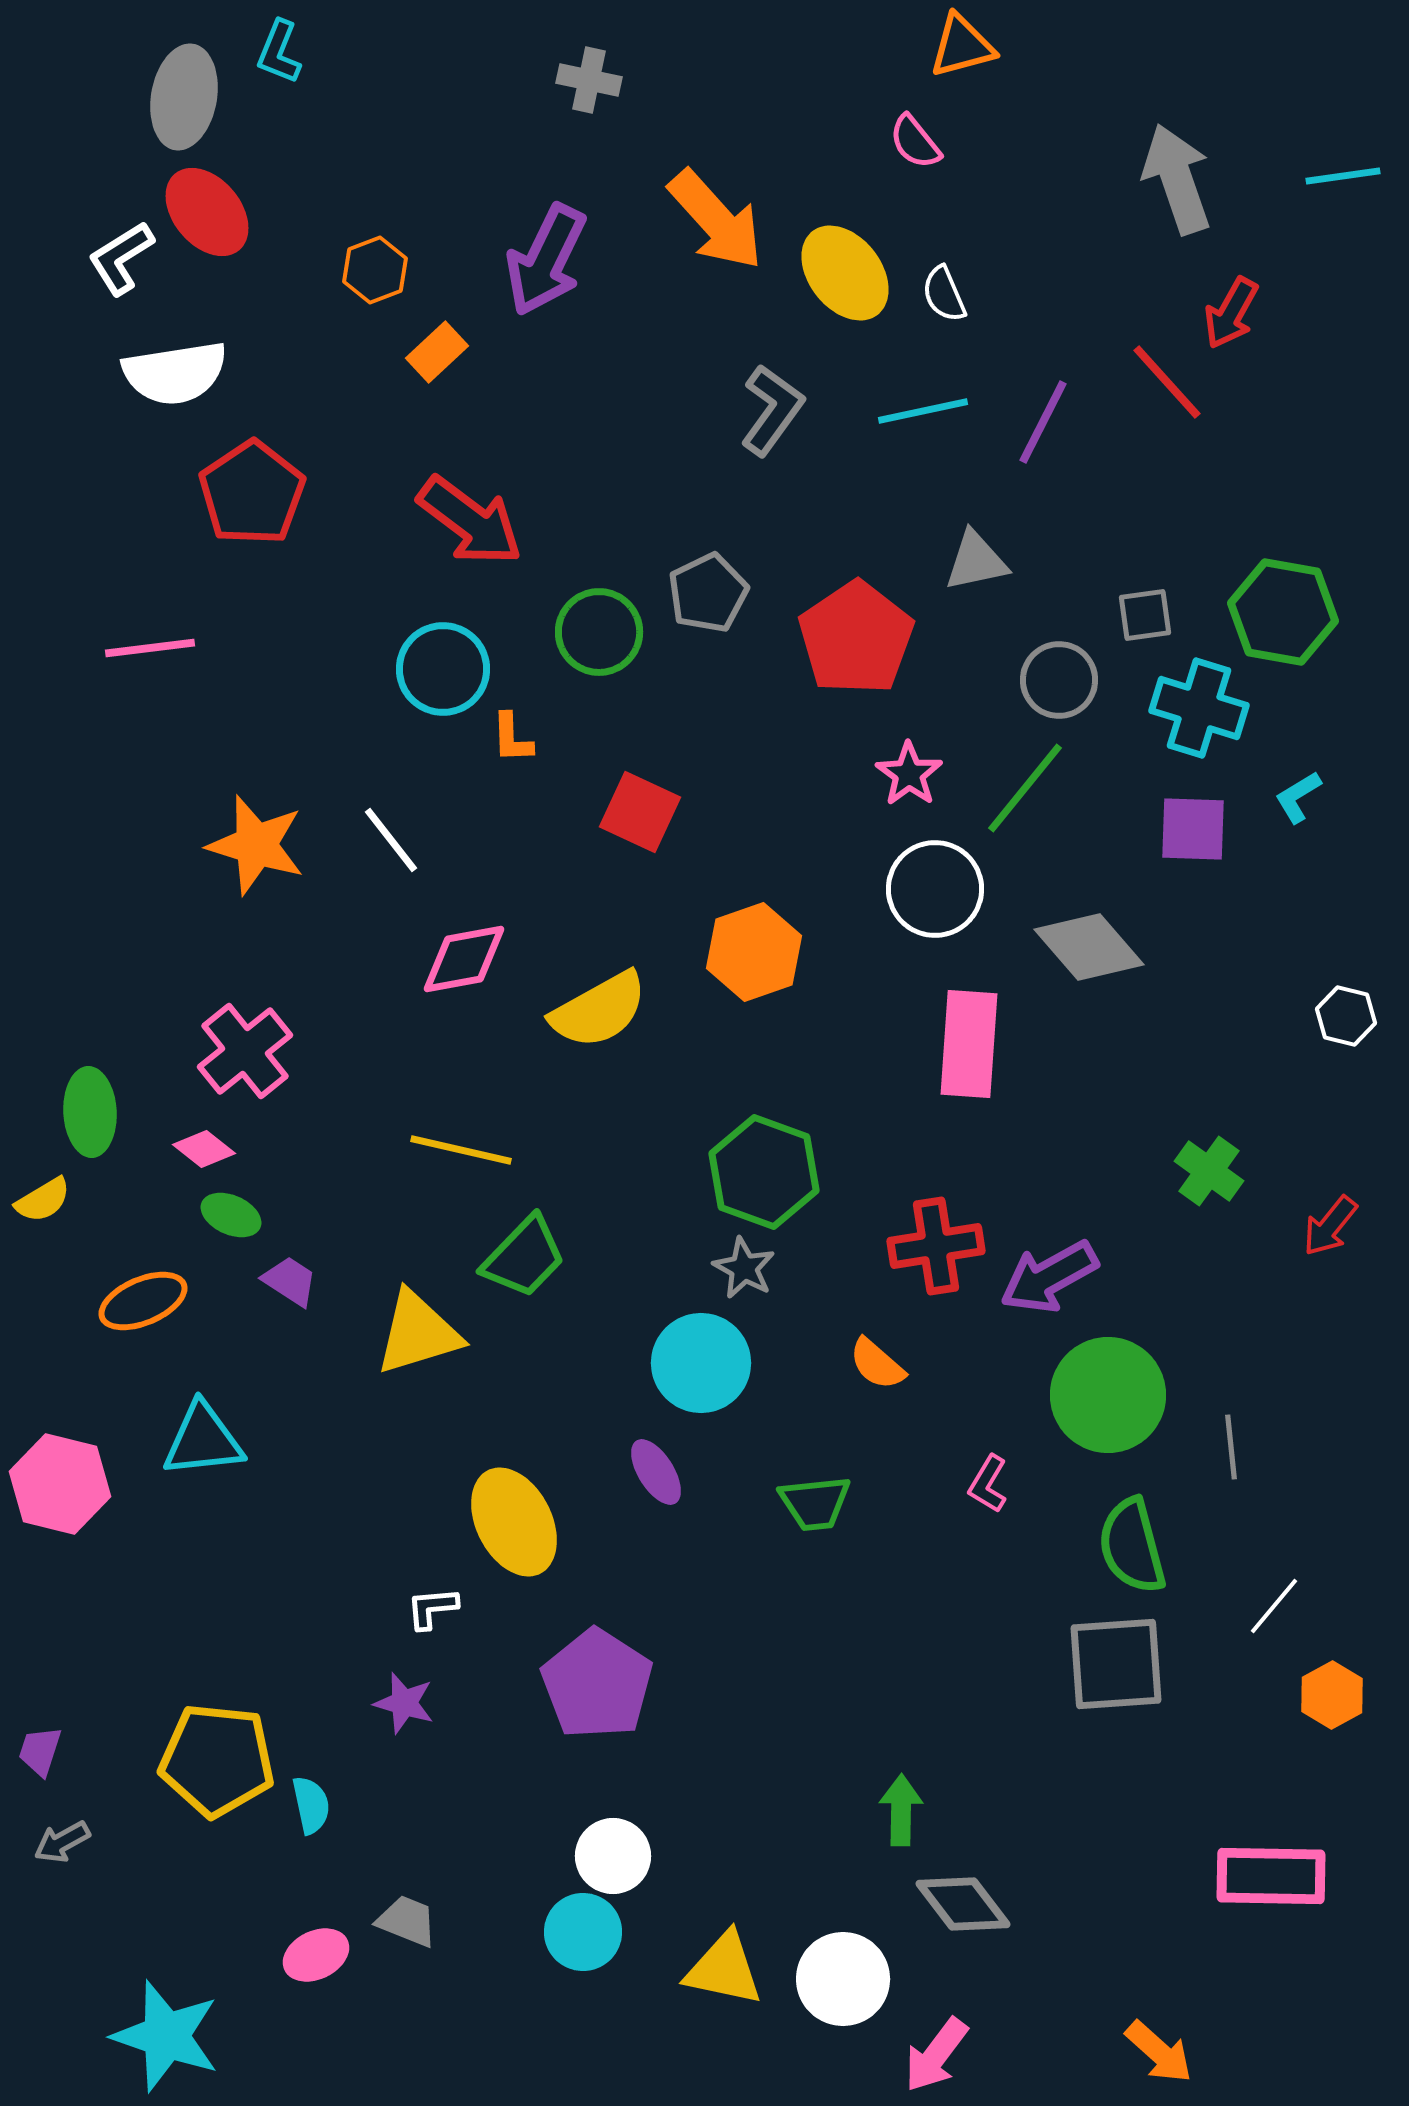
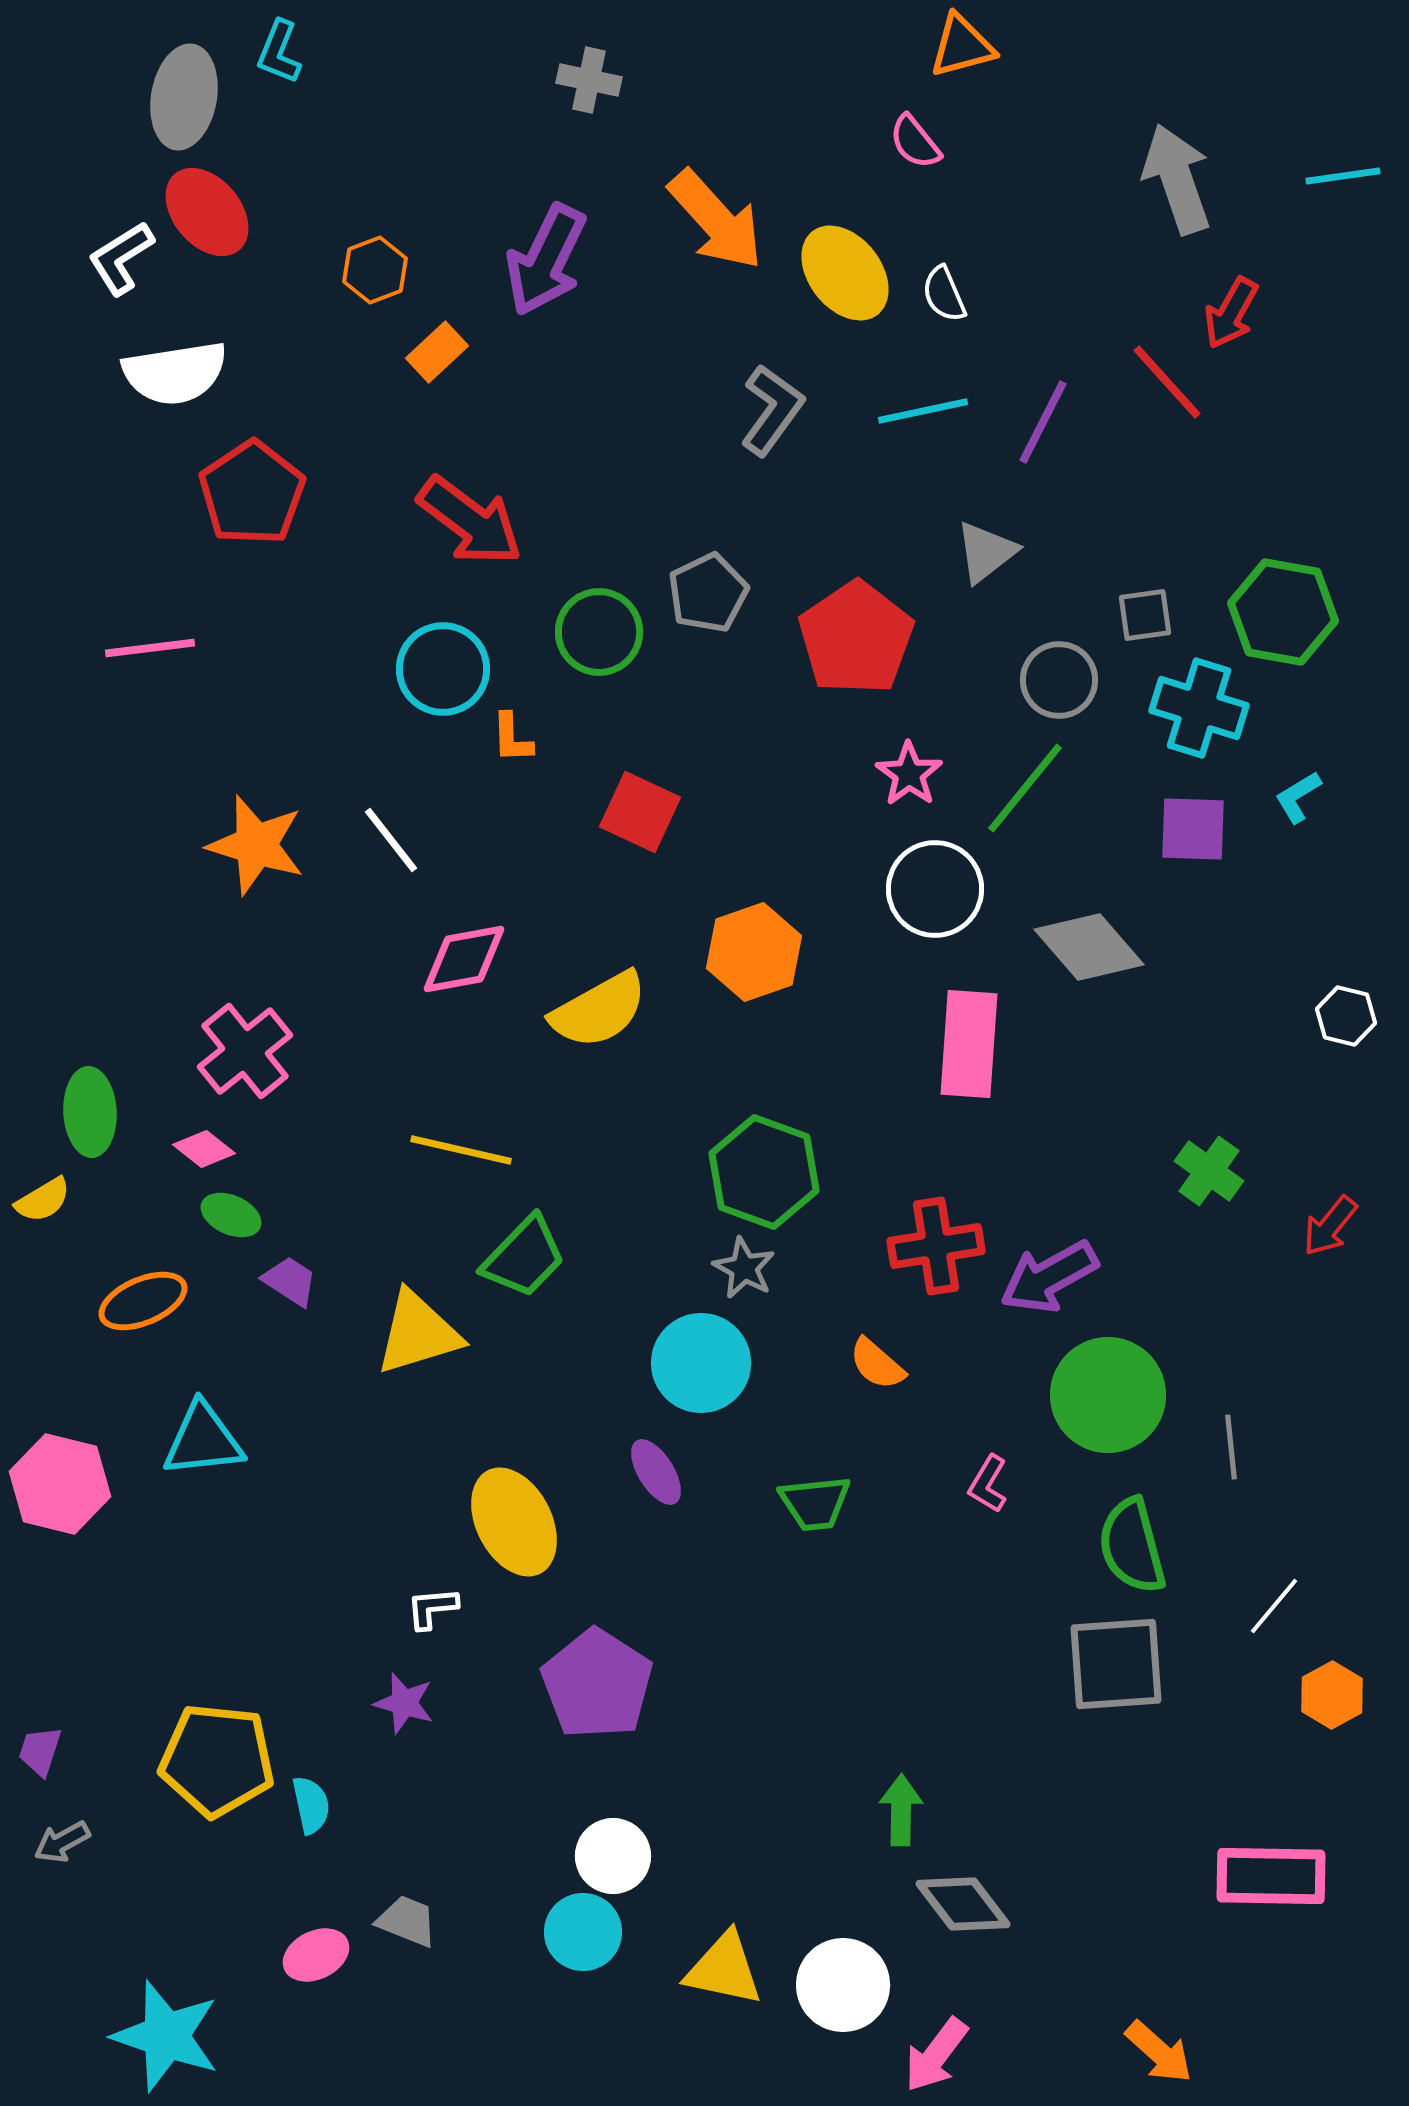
gray triangle at (976, 561): moved 10 px right, 9 px up; rotated 26 degrees counterclockwise
white circle at (843, 1979): moved 6 px down
